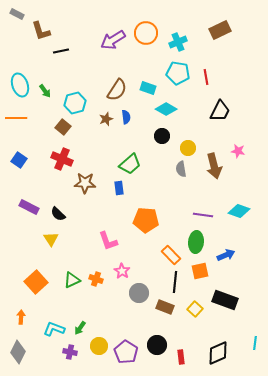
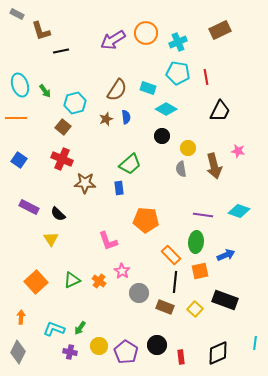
orange cross at (96, 279): moved 3 px right, 2 px down; rotated 16 degrees clockwise
